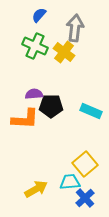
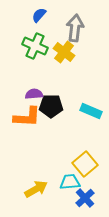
orange L-shape: moved 2 px right, 2 px up
